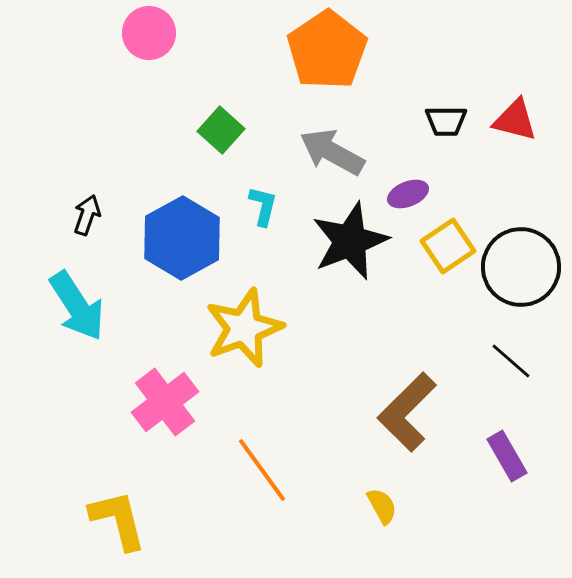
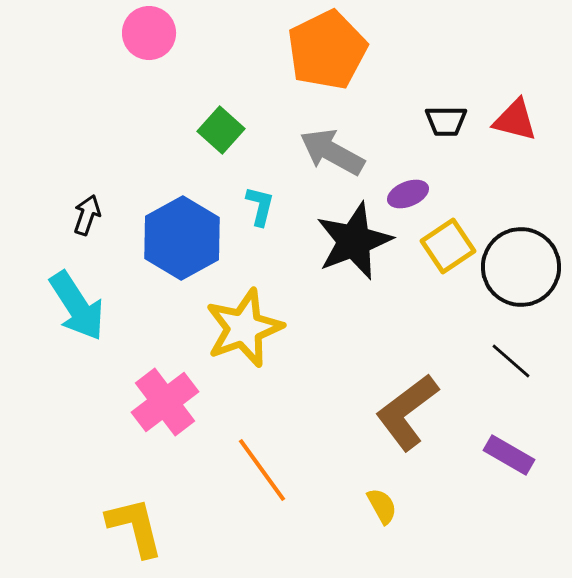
orange pentagon: rotated 8 degrees clockwise
cyan L-shape: moved 3 px left
black star: moved 4 px right
brown L-shape: rotated 8 degrees clockwise
purple rectangle: moved 2 px right, 1 px up; rotated 30 degrees counterclockwise
yellow L-shape: moved 17 px right, 7 px down
